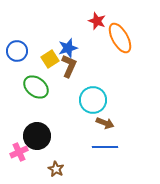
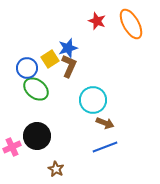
orange ellipse: moved 11 px right, 14 px up
blue circle: moved 10 px right, 17 px down
green ellipse: moved 2 px down
blue line: rotated 20 degrees counterclockwise
pink cross: moved 7 px left, 5 px up
